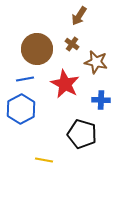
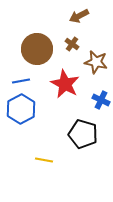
brown arrow: rotated 30 degrees clockwise
blue line: moved 4 px left, 2 px down
blue cross: rotated 24 degrees clockwise
black pentagon: moved 1 px right
